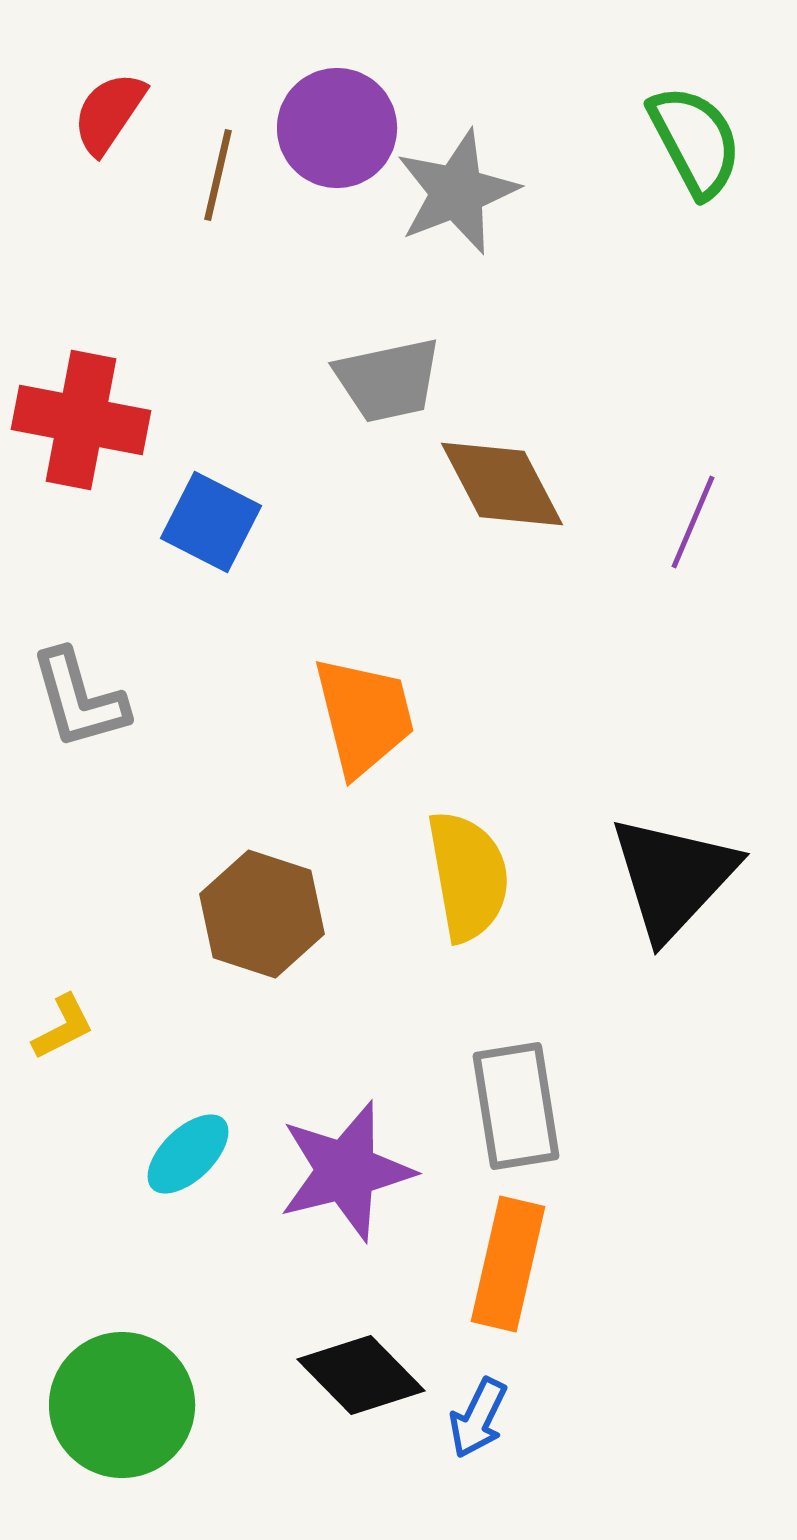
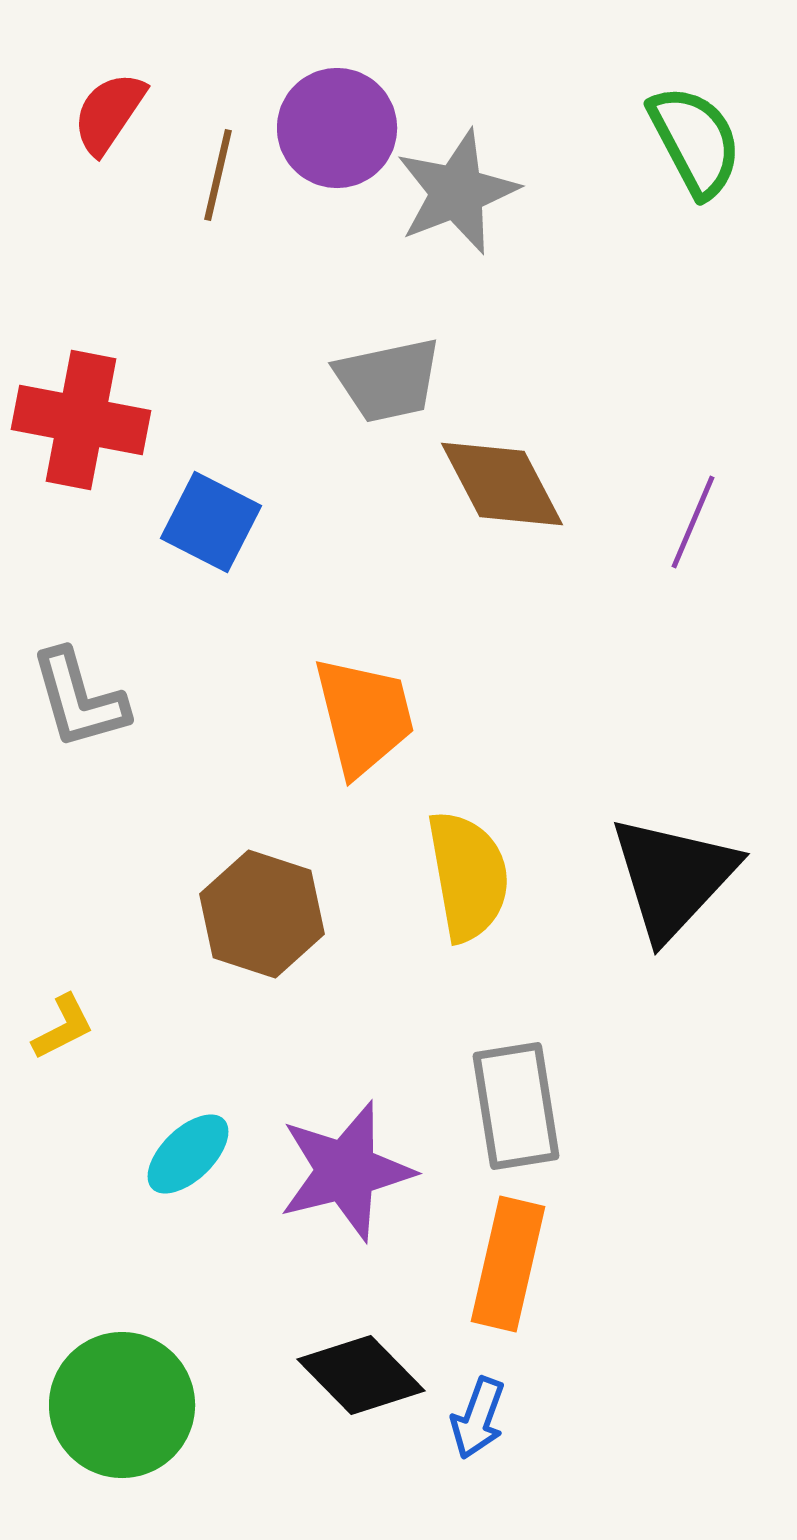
blue arrow: rotated 6 degrees counterclockwise
